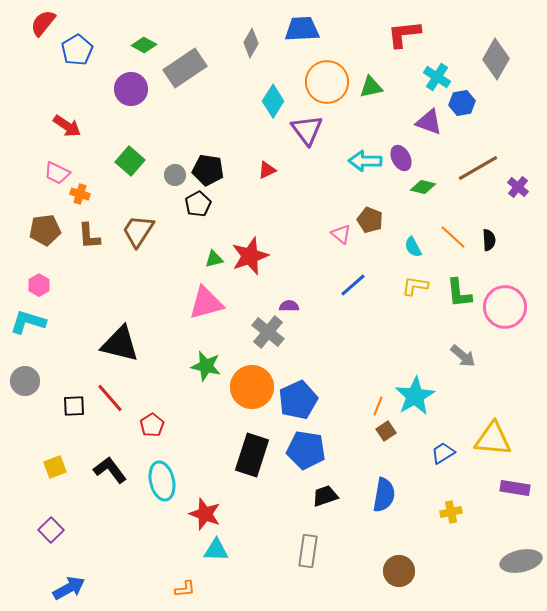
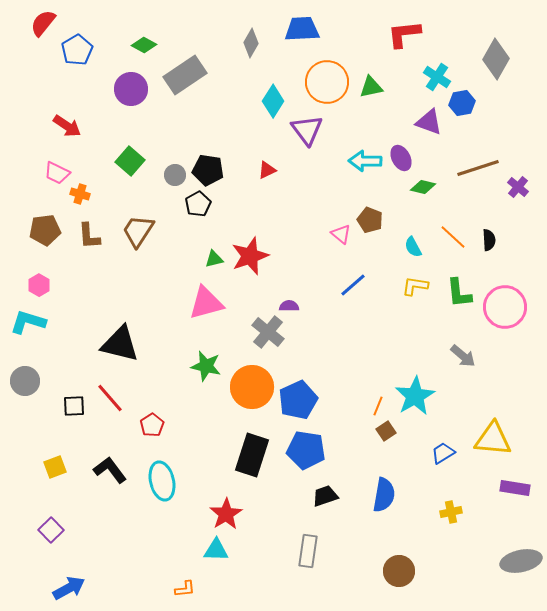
gray rectangle at (185, 68): moved 7 px down
brown line at (478, 168): rotated 12 degrees clockwise
red star at (205, 514): moved 21 px right; rotated 20 degrees clockwise
